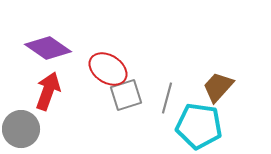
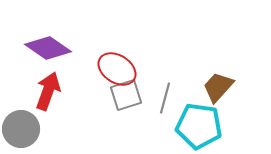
red ellipse: moved 9 px right
gray line: moved 2 px left
